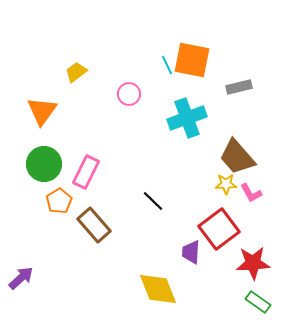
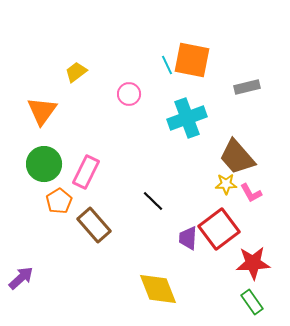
gray rectangle: moved 8 px right
purple trapezoid: moved 3 px left, 14 px up
green rectangle: moved 6 px left; rotated 20 degrees clockwise
